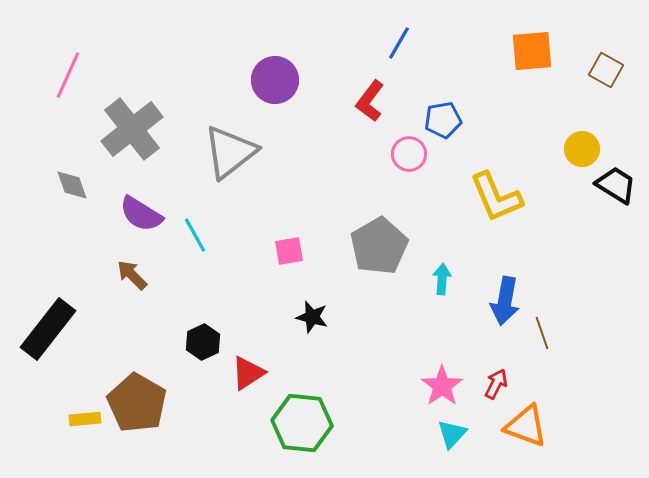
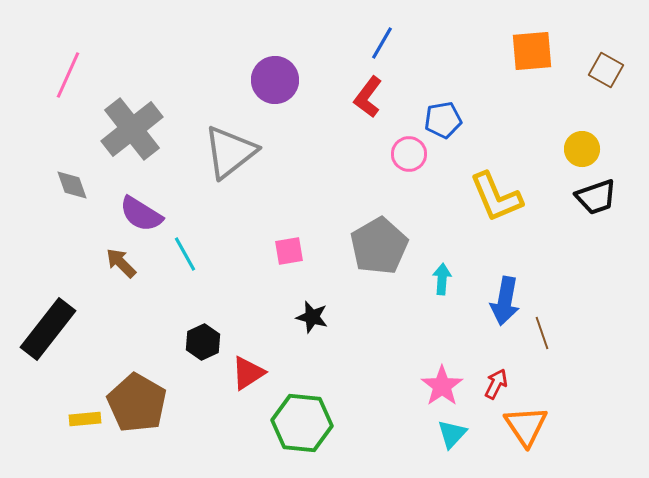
blue line: moved 17 px left
red L-shape: moved 2 px left, 4 px up
black trapezoid: moved 20 px left, 12 px down; rotated 129 degrees clockwise
cyan line: moved 10 px left, 19 px down
brown arrow: moved 11 px left, 12 px up
orange triangle: rotated 36 degrees clockwise
